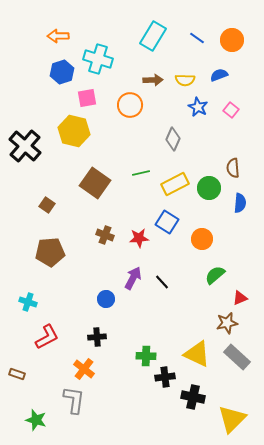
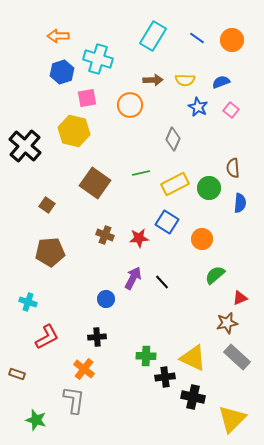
blue semicircle at (219, 75): moved 2 px right, 7 px down
yellow triangle at (197, 354): moved 4 px left, 4 px down
